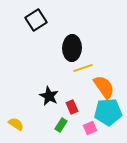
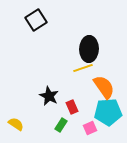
black ellipse: moved 17 px right, 1 px down
